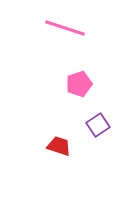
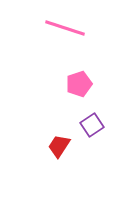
purple square: moved 6 px left
red trapezoid: rotated 75 degrees counterclockwise
